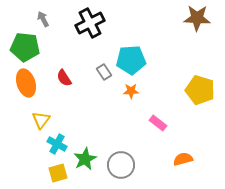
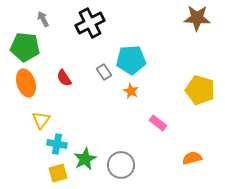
orange star: rotated 28 degrees clockwise
cyan cross: rotated 18 degrees counterclockwise
orange semicircle: moved 9 px right, 1 px up
